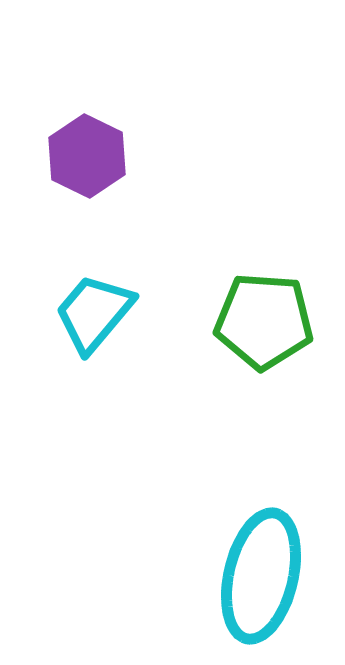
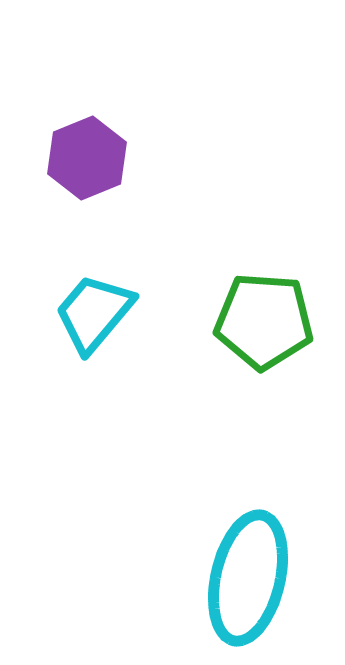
purple hexagon: moved 2 px down; rotated 12 degrees clockwise
cyan ellipse: moved 13 px left, 2 px down
